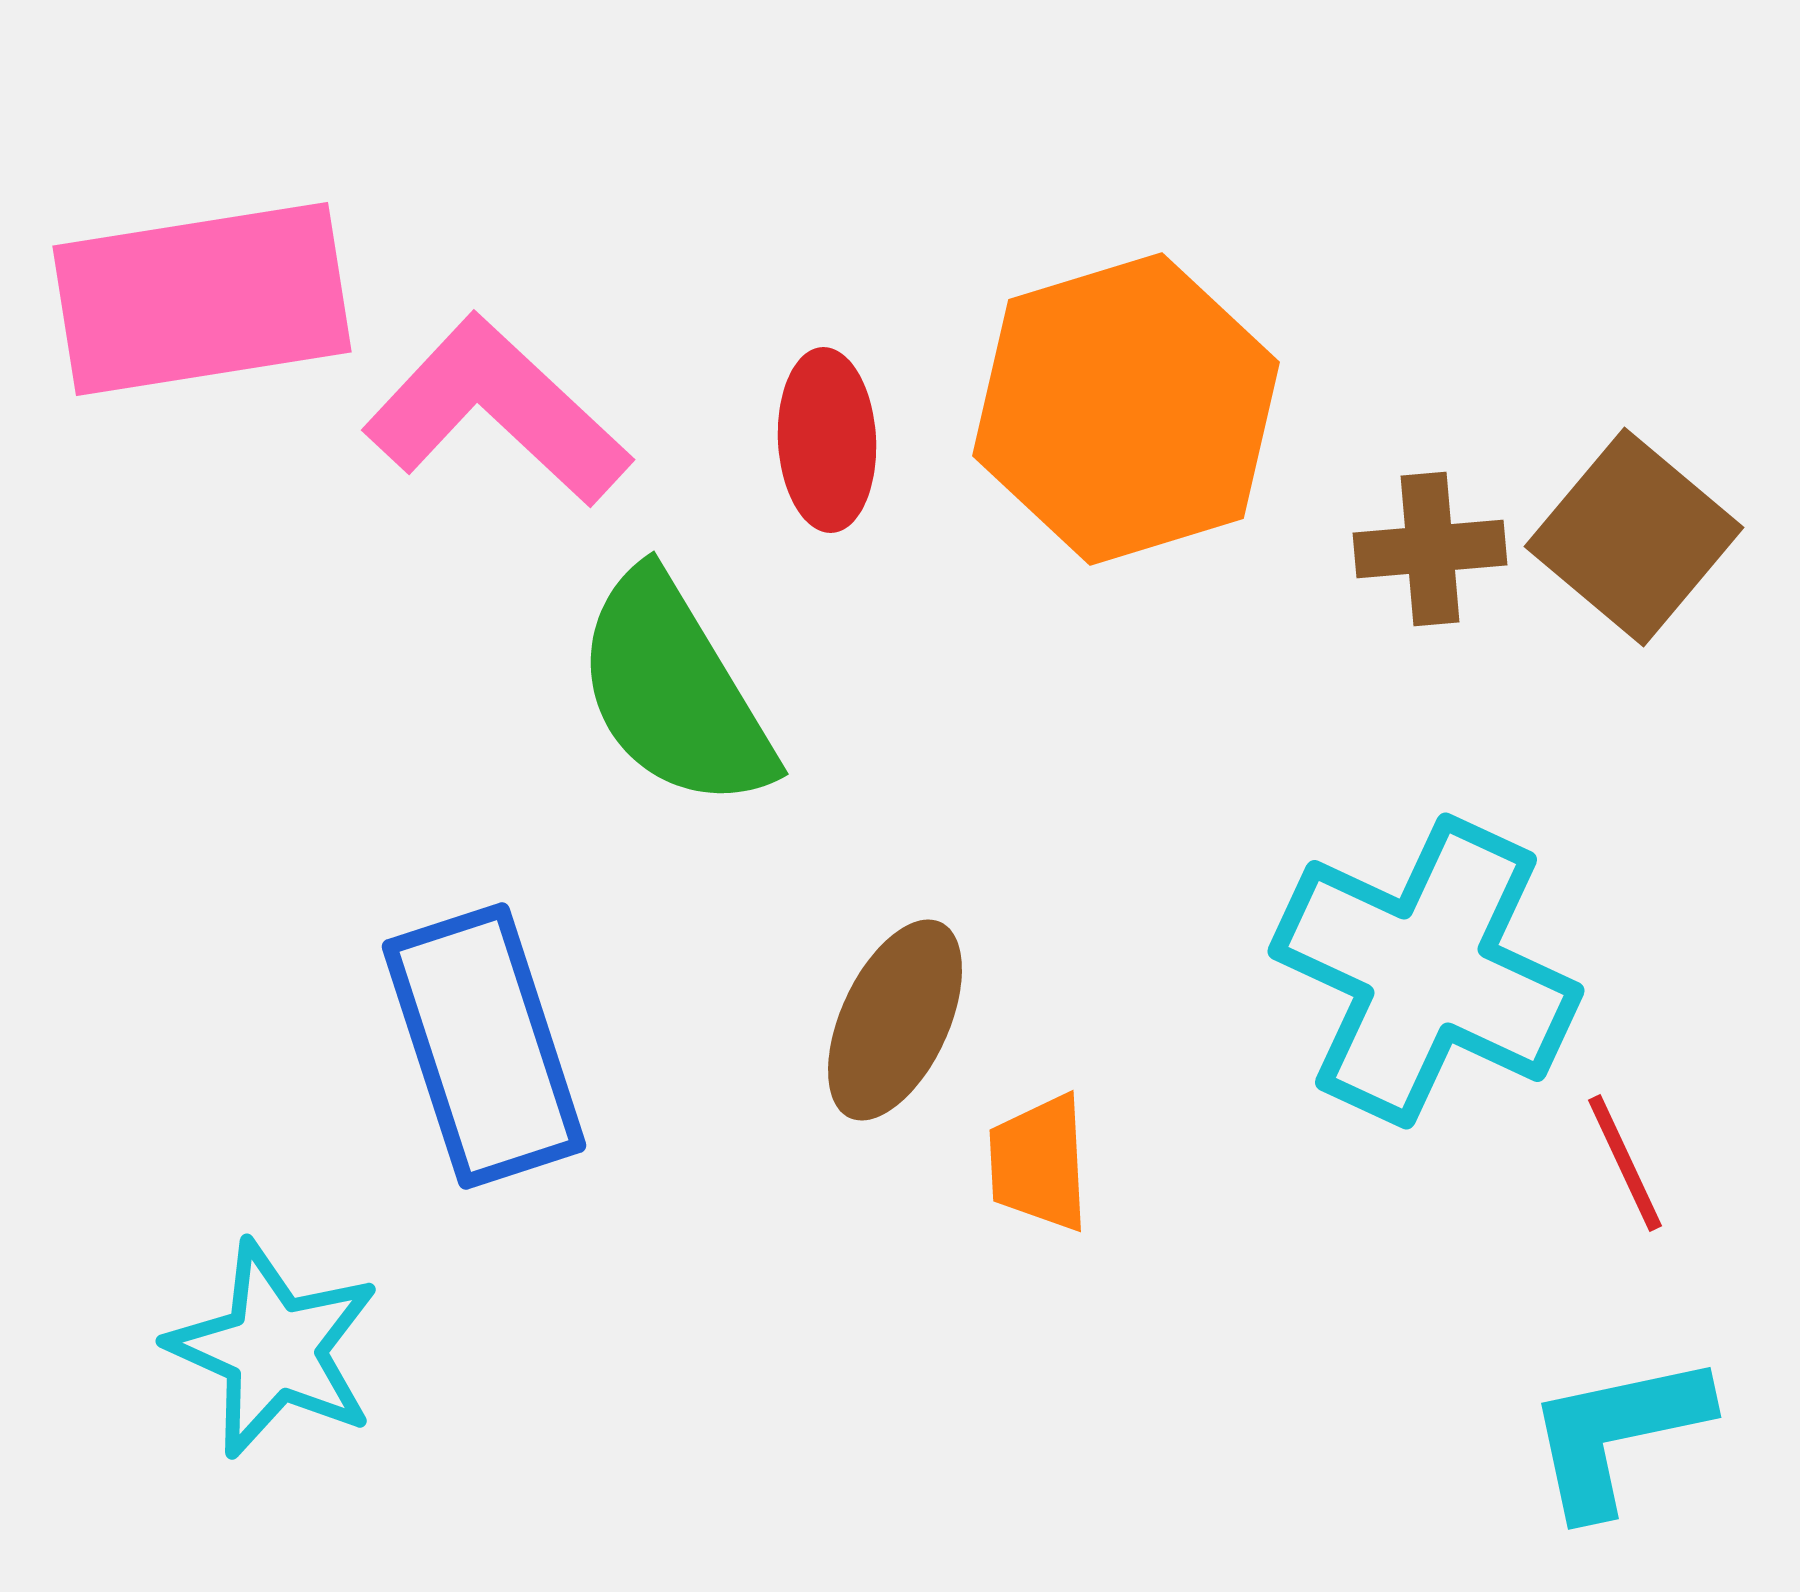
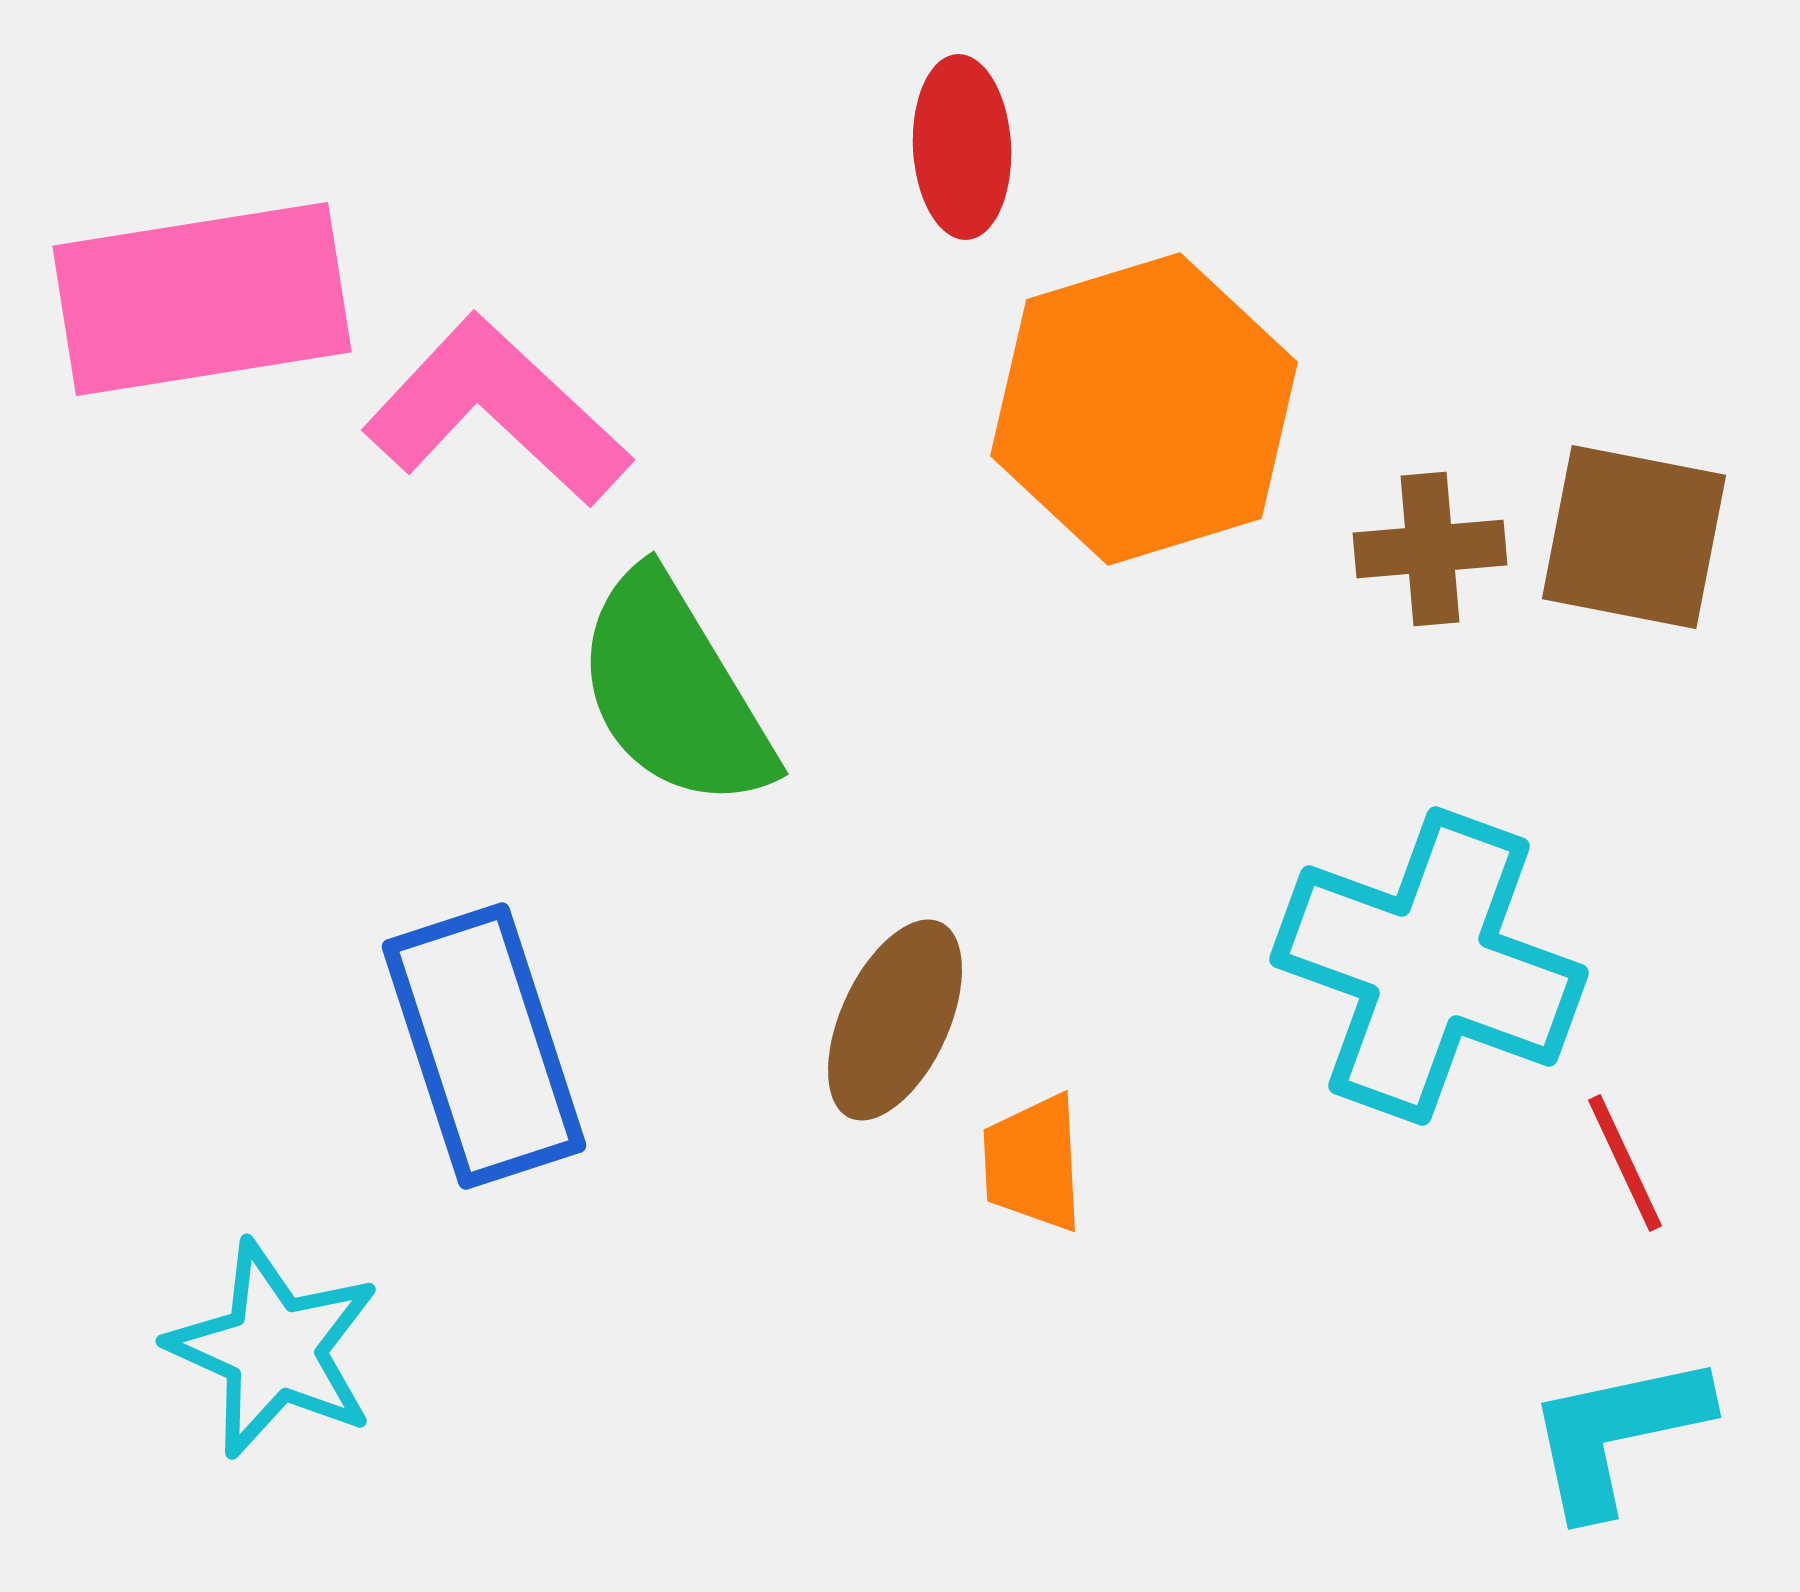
orange hexagon: moved 18 px right
red ellipse: moved 135 px right, 293 px up
brown square: rotated 29 degrees counterclockwise
cyan cross: moved 3 px right, 5 px up; rotated 5 degrees counterclockwise
orange trapezoid: moved 6 px left
